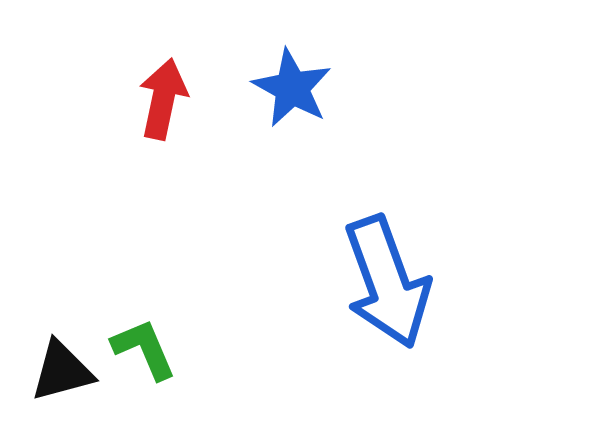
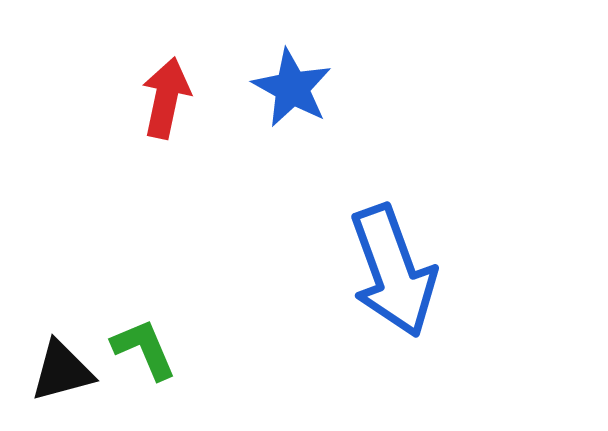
red arrow: moved 3 px right, 1 px up
blue arrow: moved 6 px right, 11 px up
